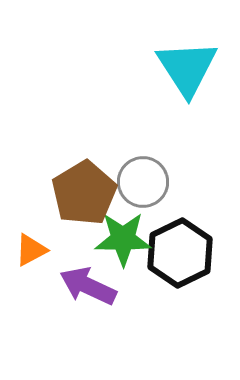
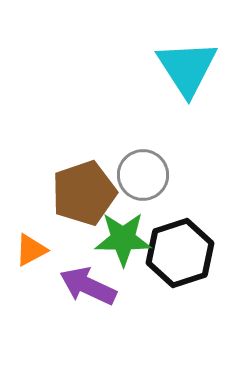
gray circle: moved 7 px up
brown pentagon: rotated 12 degrees clockwise
black hexagon: rotated 8 degrees clockwise
